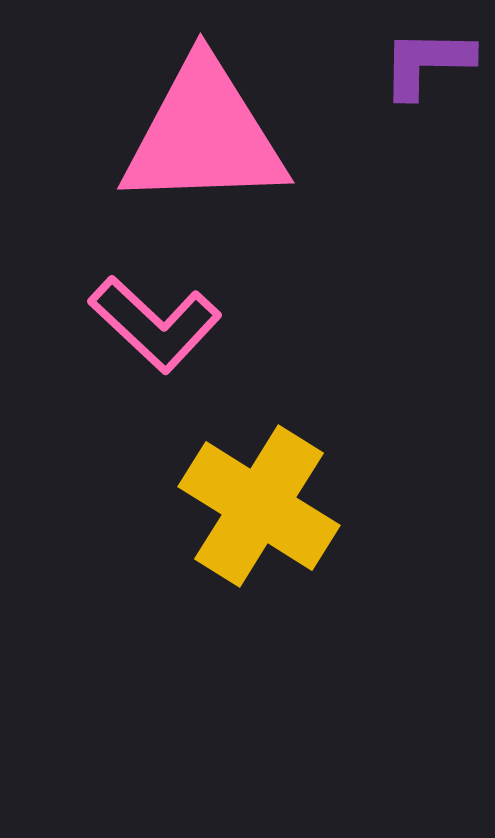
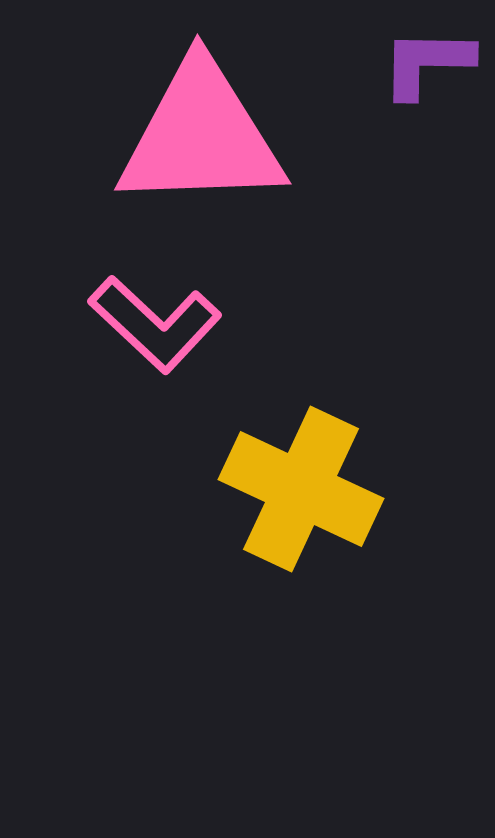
pink triangle: moved 3 px left, 1 px down
yellow cross: moved 42 px right, 17 px up; rotated 7 degrees counterclockwise
